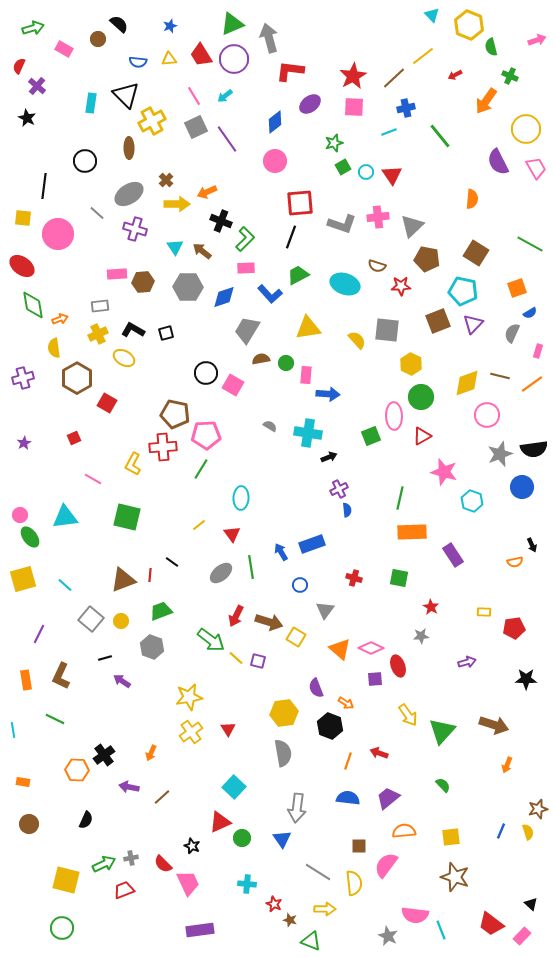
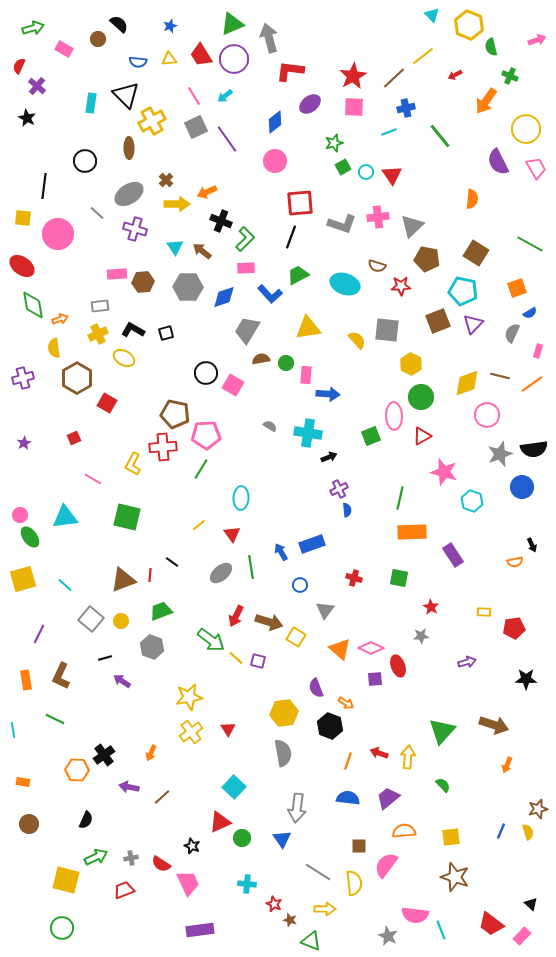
yellow arrow at (408, 715): moved 42 px down; rotated 140 degrees counterclockwise
green arrow at (104, 864): moved 8 px left, 7 px up
red semicircle at (163, 864): moved 2 px left; rotated 12 degrees counterclockwise
